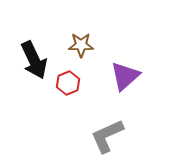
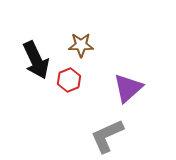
black arrow: moved 2 px right
purple triangle: moved 3 px right, 12 px down
red hexagon: moved 1 px right, 3 px up
